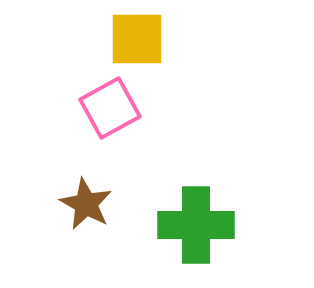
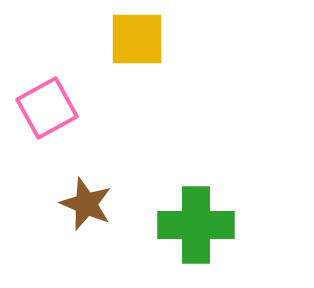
pink square: moved 63 px left
brown star: rotated 6 degrees counterclockwise
